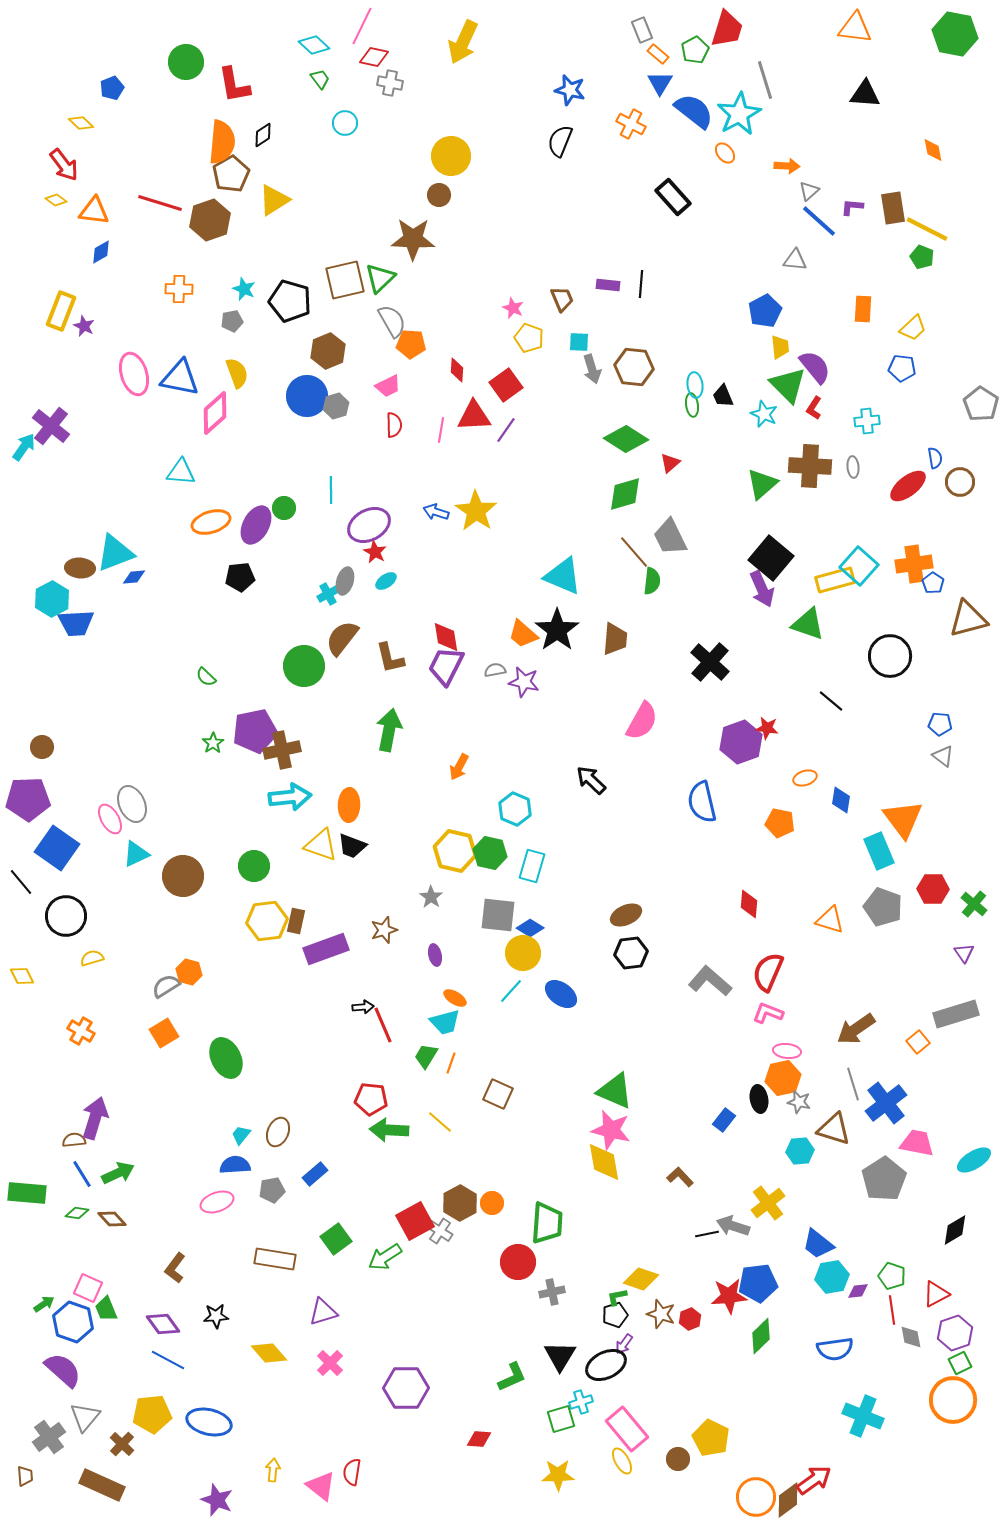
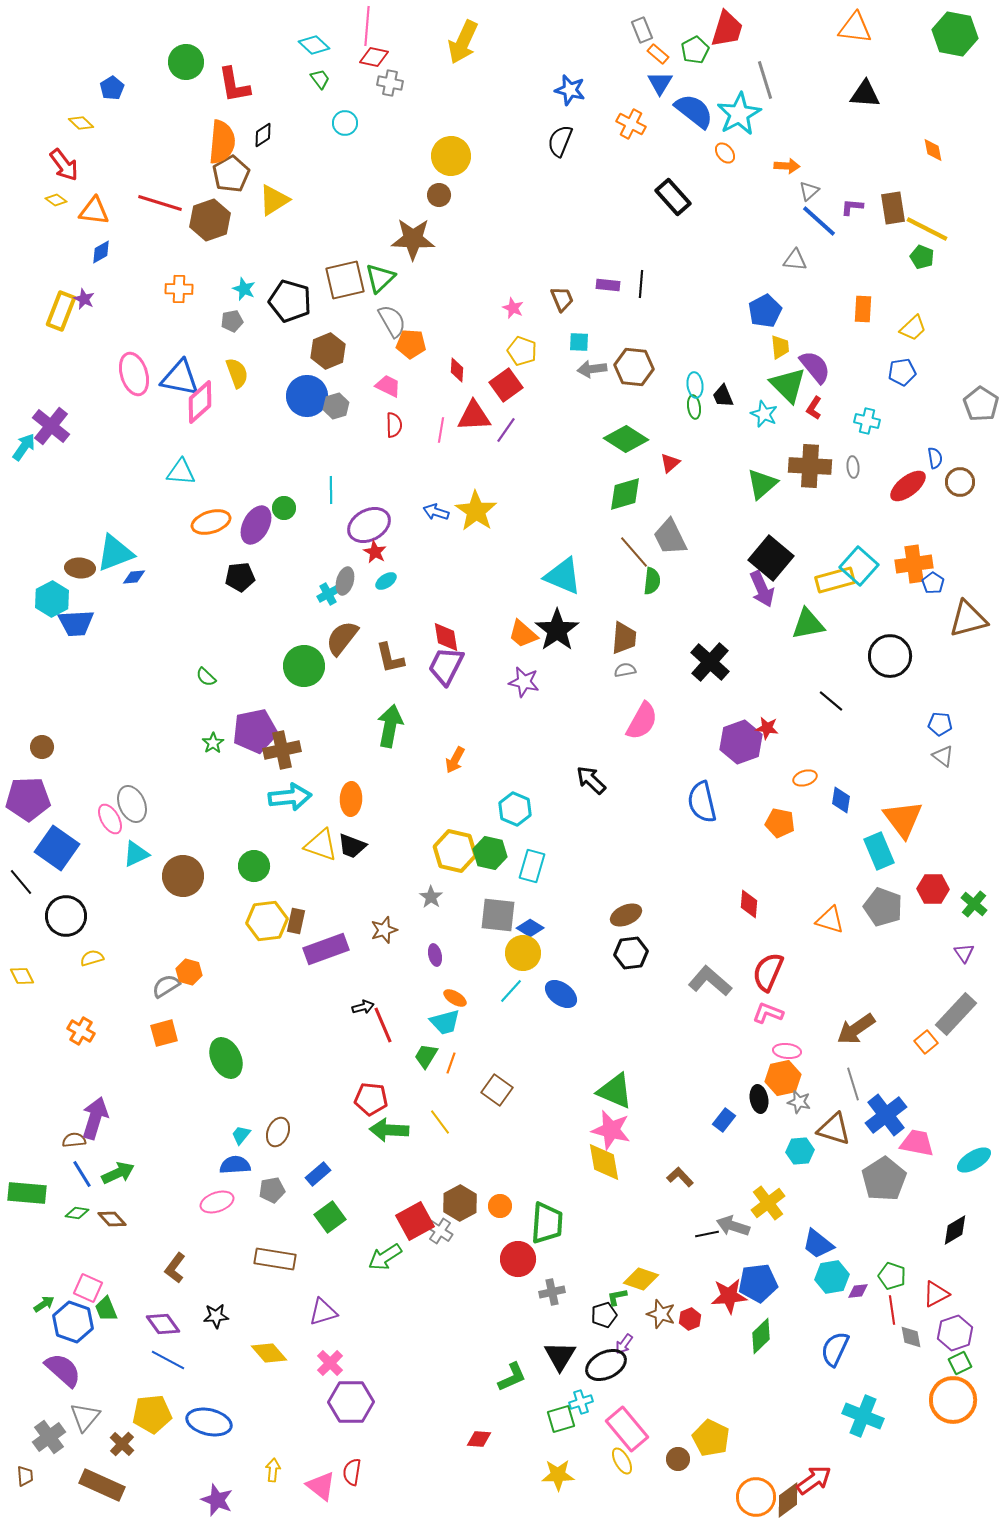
pink line at (362, 26): moved 5 px right; rotated 21 degrees counterclockwise
blue pentagon at (112, 88): rotated 10 degrees counterclockwise
purple star at (84, 326): moved 27 px up
yellow pentagon at (529, 338): moved 7 px left, 13 px down
blue pentagon at (902, 368): moved 4 px down; rotated 16 degrees counterclockwise
gray arrow at (592, 369): rotated 100 degrees clockwise
pink trapezoid at (388, 386): rotated 128 degrees counterclockwise
green ellipse at (692, 405): moved 2 px right, 2 px down
pink diamond at (215, 413): moved 15 px left, 11 px up
cyan cross at (867, 421): rotated 20 degrees clockwise
green triangle at (808, 624): rotated 30 degrees counterclockwise
brown trapezoid at (615, 639): moved 9 px right, 1 px up
gray semicircle at (495, 670): moved 130 px right
green arrow at (389, 730): moved 1 px right, 4 px up
orange arrow at (459, 767): moved 4 px left, 7 px up
orange ellipse at (349, 805): moved 2 px right, 6 px up
black arrow at (363, 1007): rotated 10 degrees counterclockwise
gray rectangle at (956, 1014): rotated 30 degrees counterclockwise
orange square at (164, 1033): rotated 16 degrees clockwise
orange square at (918, 1042): moved 8 px right
brown square at (498, 1094): moved 1 px left, 4 px up; rotated 12 degrees clockwise
blue cross at (886, 1103): moved 12 px down
yellow line at (440, 1122): rotated 12 degrees clockwise
blue rectangle at (315, 1174): moved 3 px right
orange circle at (492, 1203): moved 8 px right, 3 px down
green square at (336, 1239): moved 6 px left, 22 px up
red circle at (518, 1262): moved 3 px up
black pentagon at (615, 1315): moved 11 px left
blue semicircle at (835, 1349): rotated 123 degrees clockwise
purple hexagon at (406, 1388): moved 55 px left, 14 px down
